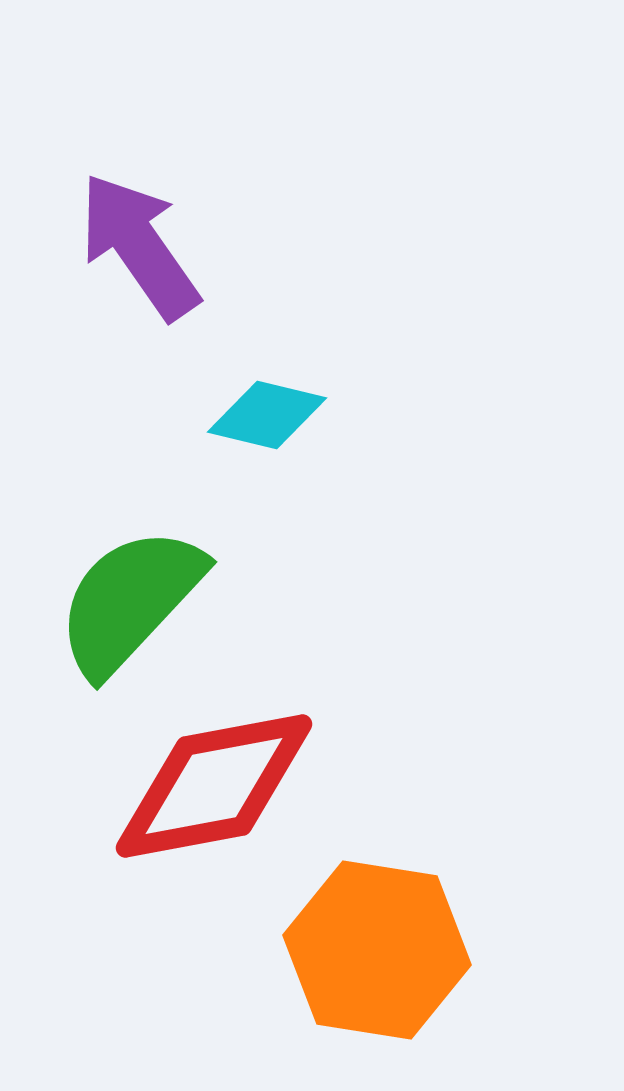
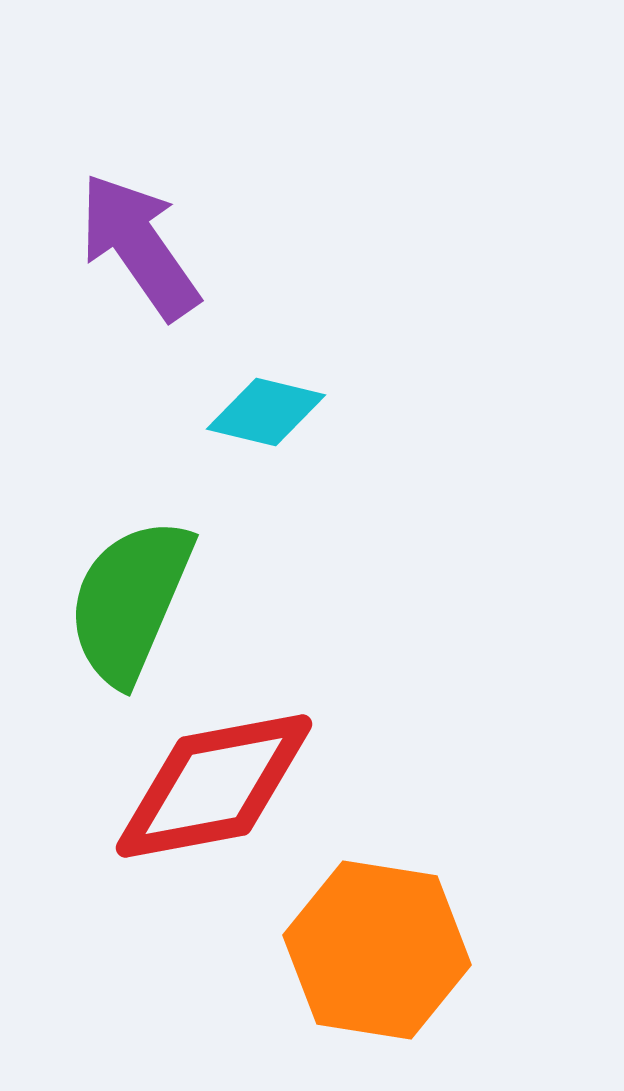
cyan diamond: moved 1 px left, 3 px up
green semicircle: rotated 20 degrees counterclockwise
